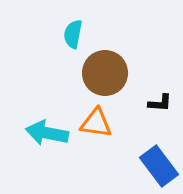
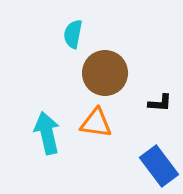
cyan arrow: rotated 66 degrees clockwise
